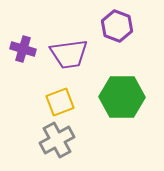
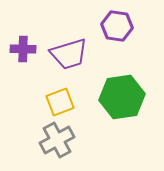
purple hexagon: rotated 12 degrees counterclockwise
purple cross: rotated 15 degrees counterclockwise
purple trapezoid: rotated 9 degrees counterclockwise
green hexagon: rotated 9 degrees counterclockwise
